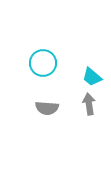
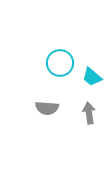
cyan circle: moved 17 px right
gray arrow: moved 9 px down
